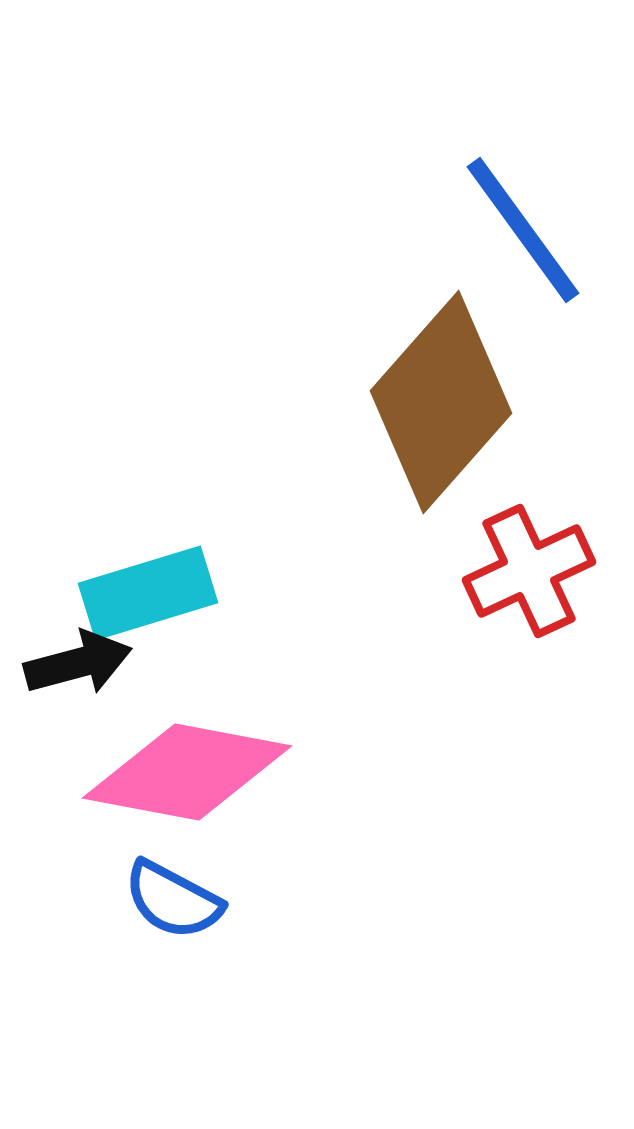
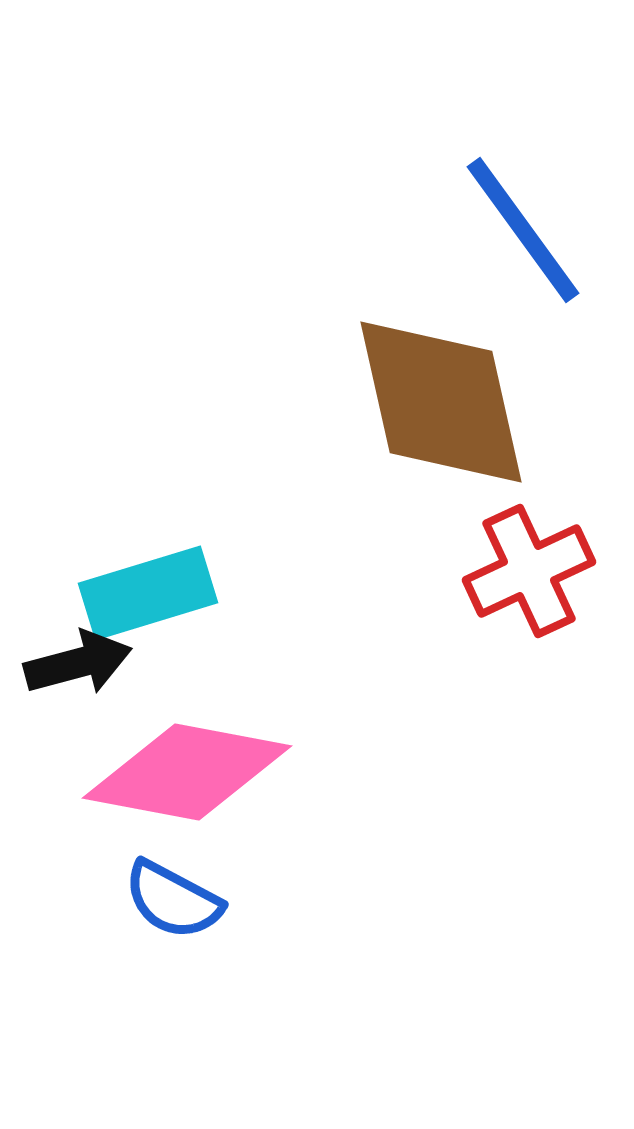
brown diamond: rotated 54 degrees counterclockwise
